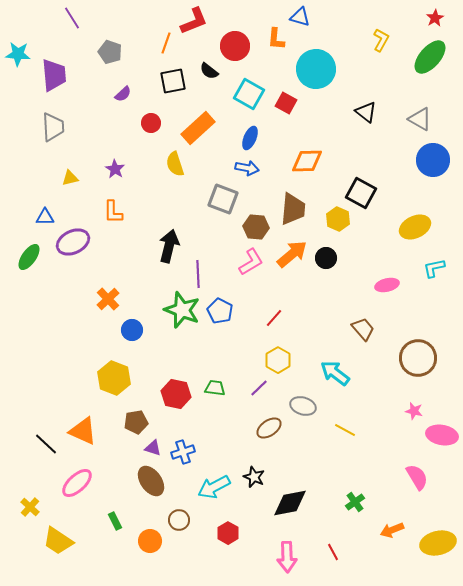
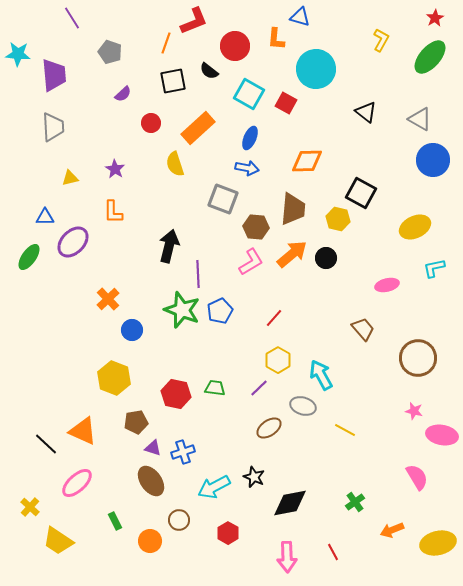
yellow hexagon at (338, 219): rotated 10 degrees counterclockwise
purple ellipse at (73, 242): rotated 20 degrees counterclockwise
blue pentagon at (220, 311): rotated 20 degrees clockwise
cyan arrow at (335, 373): moved 14 px left, 2 px down; rotated 24 degrees clockwise
